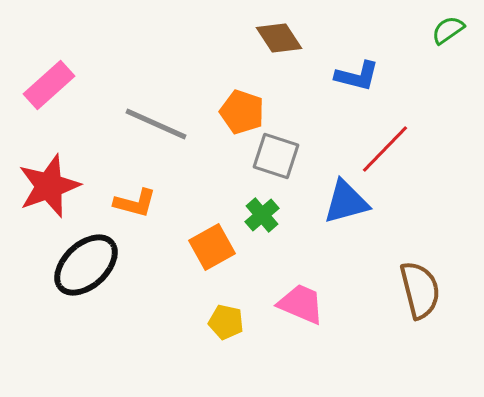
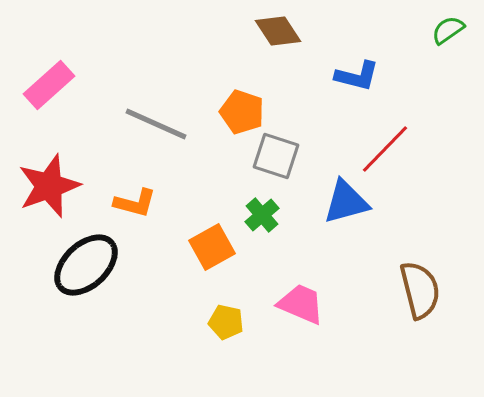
brown diamond: moved 1 px left, 7 px up
